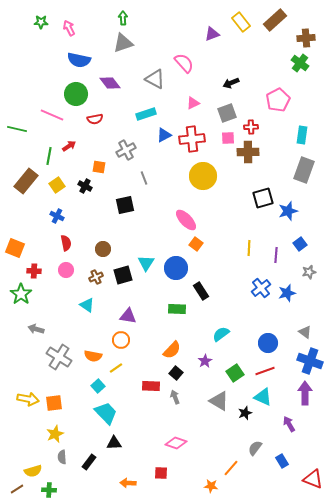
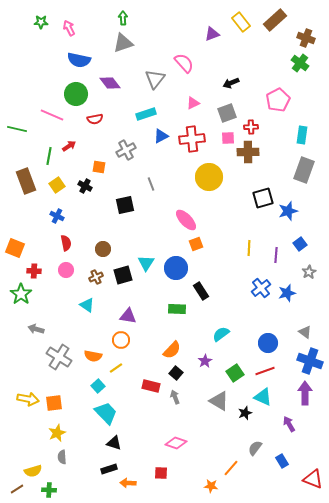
brown cross at (306, 38): rotated 24 degrees clockwise
gray triangle at (155, 79): rotated 40 degrees clockwise
blue triangle at (164, 135): moved 3 px left, 1 px down
yellow circle at (203, 176): moved 6 px right, 1 px down
gray line at (144, 178): moved 7 px right, 6 px down
brown rectangle at (26, 181): rotated 60 degrees counterclockwise
orange square at (196, 244): rotated 32 degrees clockwise
gray star at (309, 272): rotated 16 degrees counterclockwise
red rectangle at (151, 386): rotated 12 degrees clockwise
yellow star at (55, 434): moved 2 px right, 1 px up
black triangle at (114, 443): rotated 21 degrees clockwise
black rectangle at (89, 462): moved 20 px right, 7 px down; rotated 35 degrees clockwise
